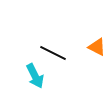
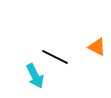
black line: moved 2 px right, 4 px down
